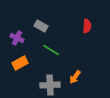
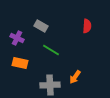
orange rectangle: rotated 42 degrees clockwise
